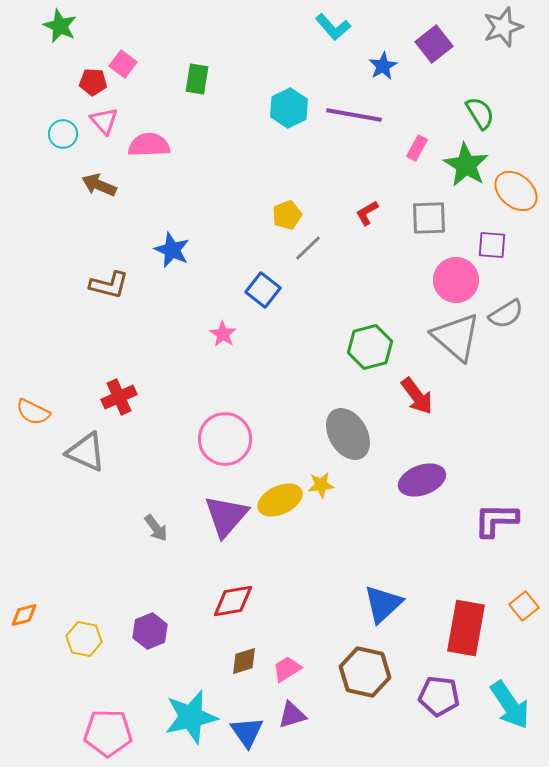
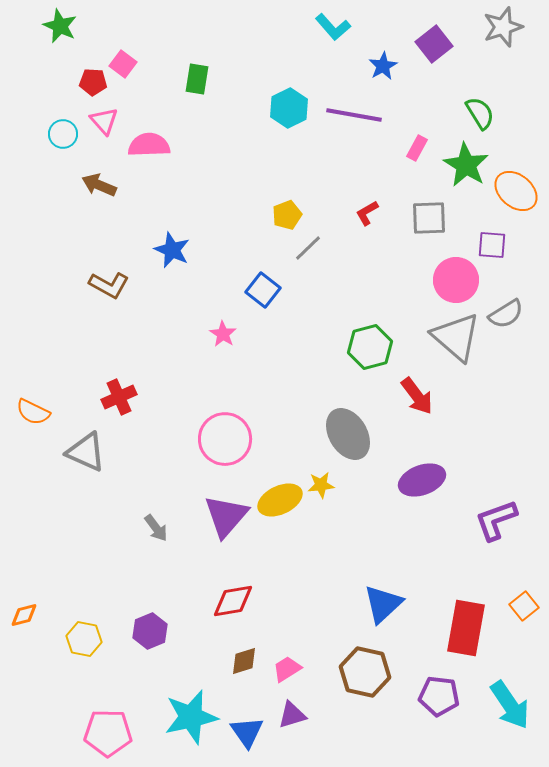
brown L-shape at (109, 285): rotated 15 degrees clockwise
purple L-shape at (496, 520): rotated 21 degrees counterclockwise
